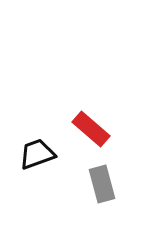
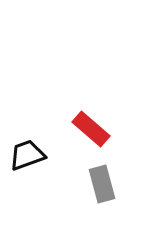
black trapezoid: moved 10 px left, 1 px down
